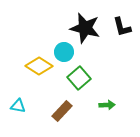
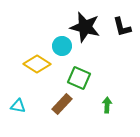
black star: moved 1 px up
cyan circle: moved 2 px left, 6 px up
yellow diamond: moved 2 px left, 2 px up
green square: rotated 25 degrees counterclockwise
green arrow: rotated 84 degrees counterclockwise
brown rectangle: moved 7 px up
